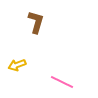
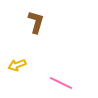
pink line: moved 1 px left, 1 px down
